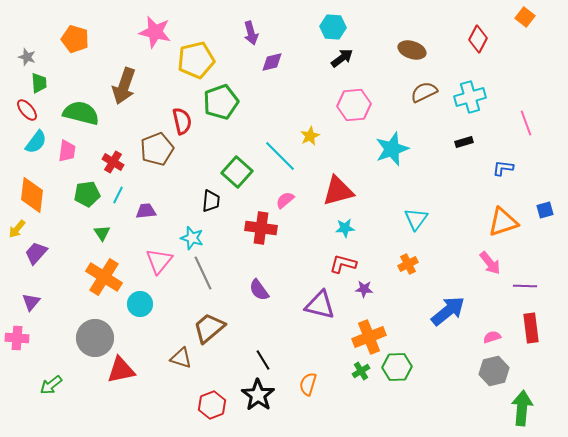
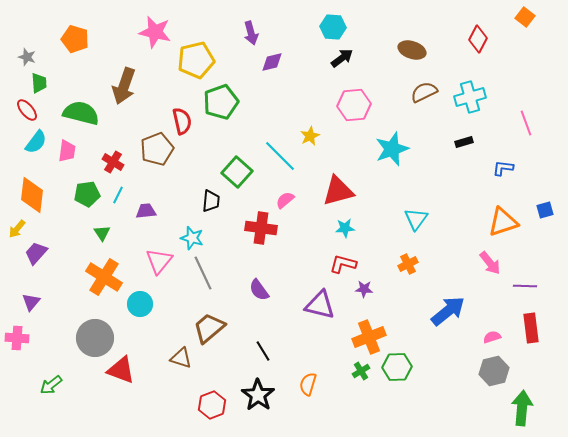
black line at (263, 360): moved 9 px up
red triangle at (121, 370): rotated 32 degrees clockwise
